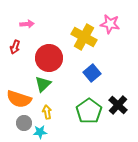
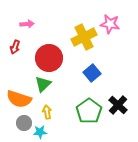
yellow cross: rotated 35 degrees clockwise
